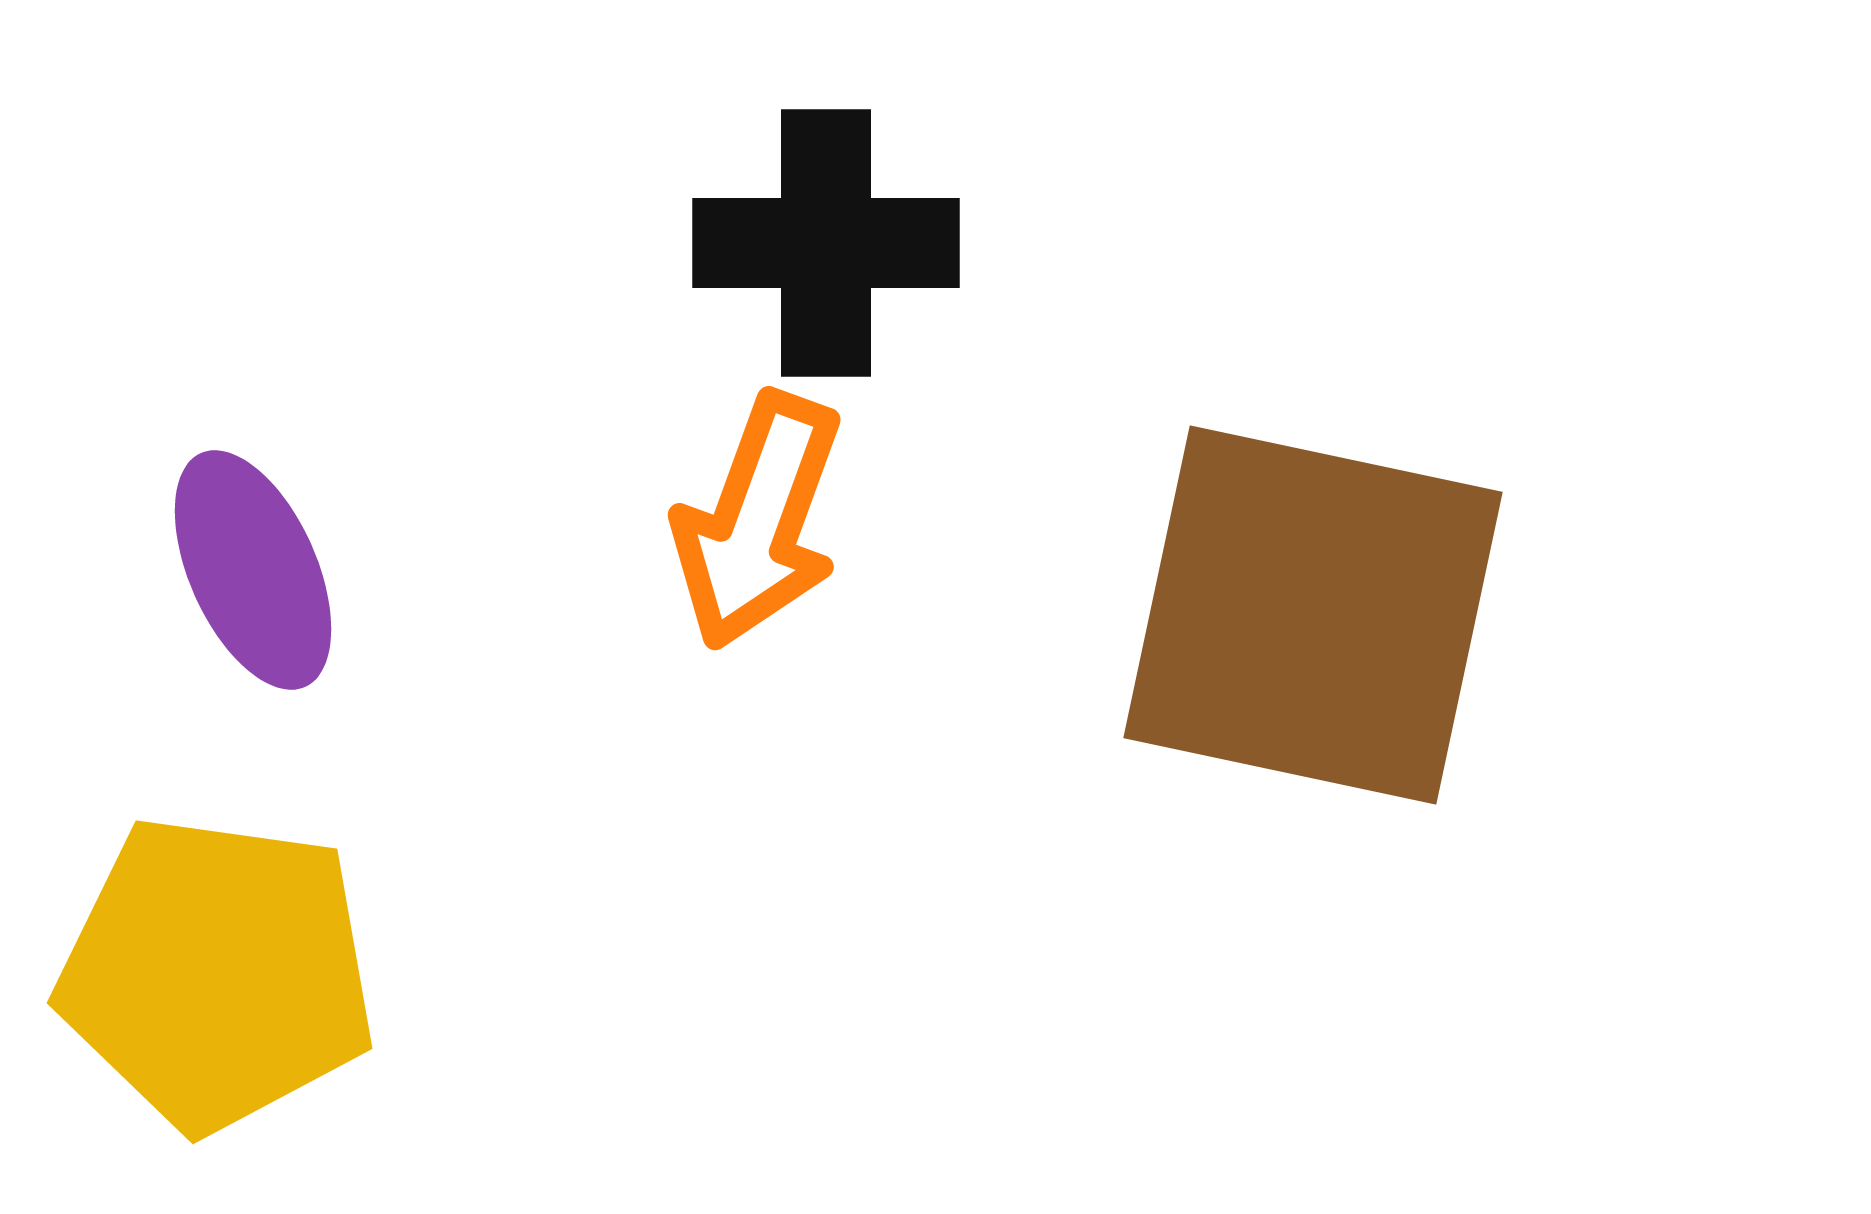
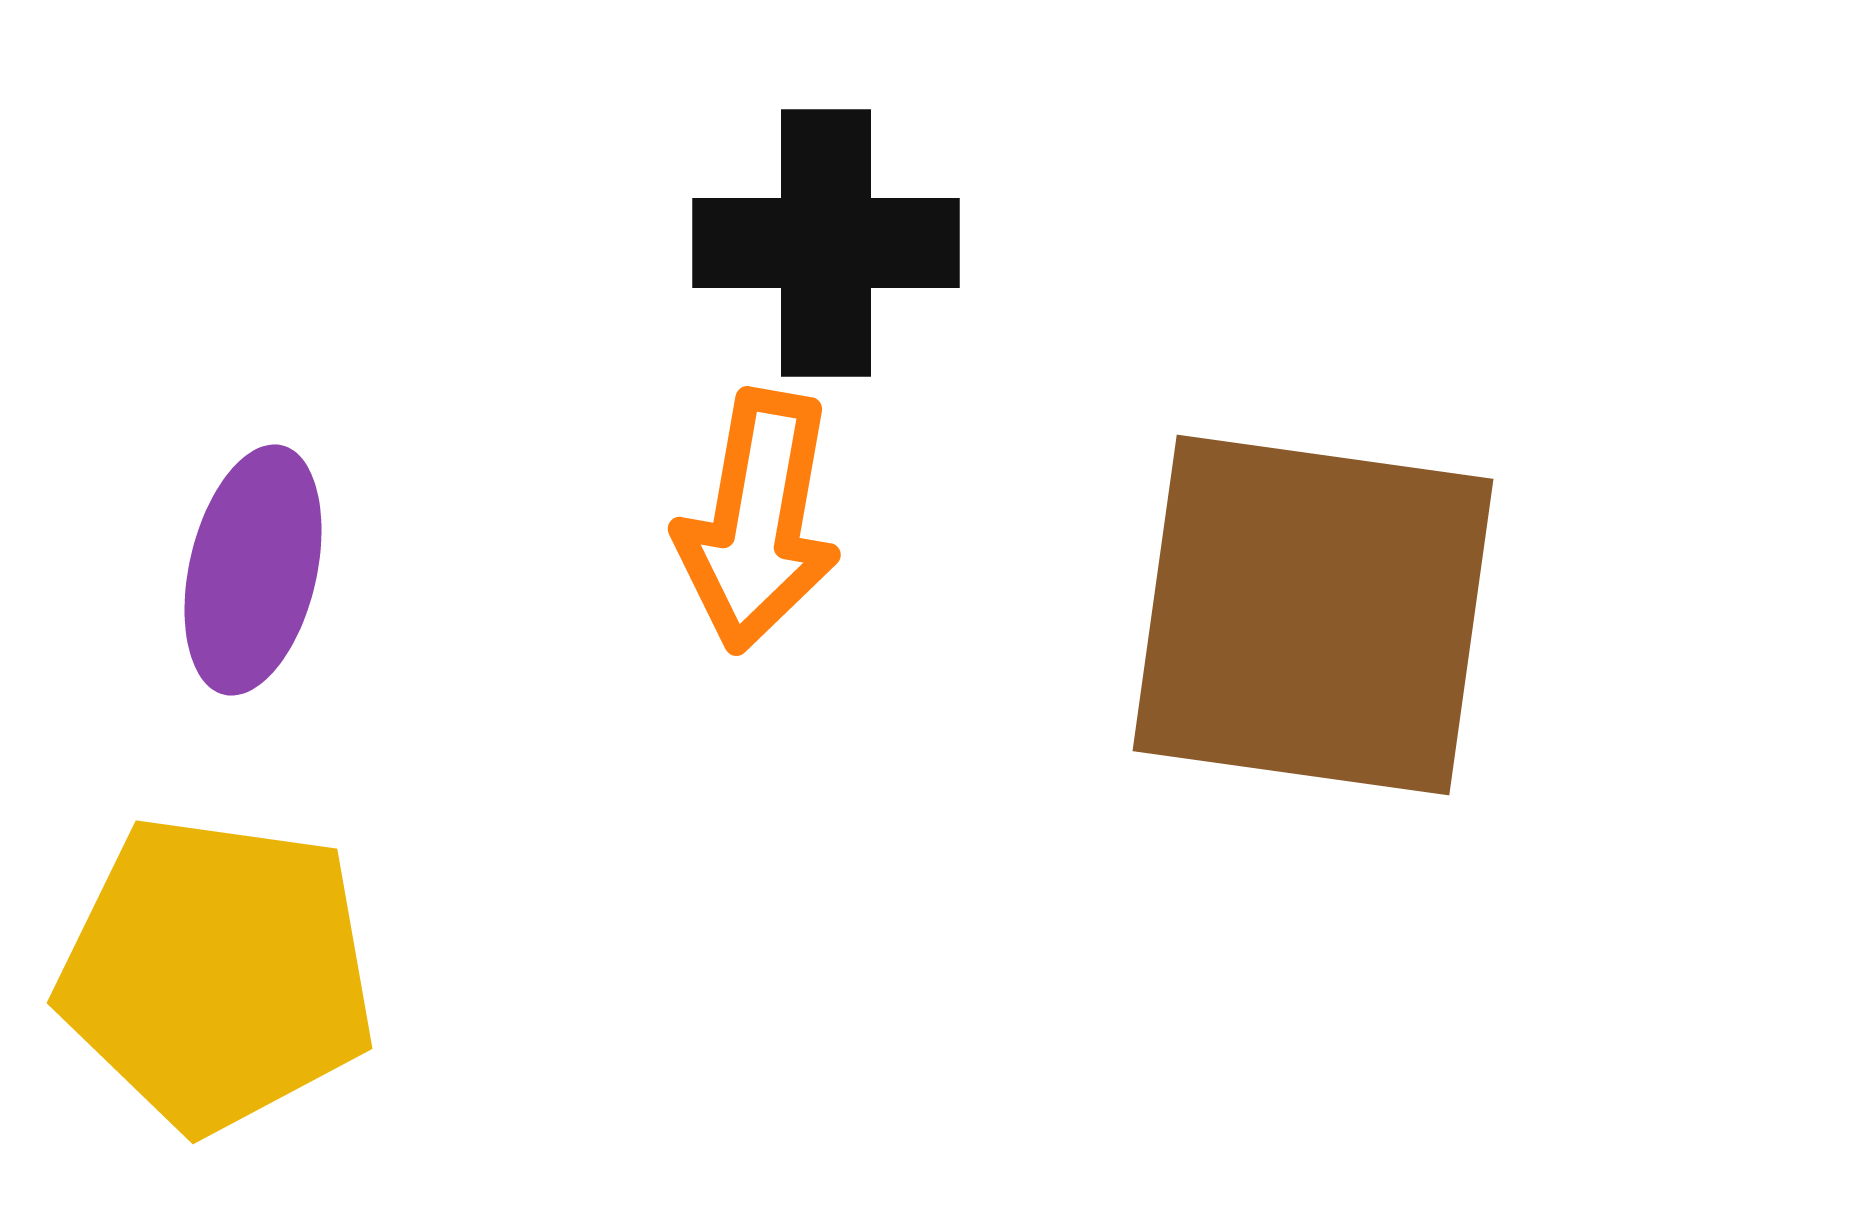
orange arrow: rotated 10 degrees counterclockwise
purple ellipse: rotated 37 degrees clockwise
brown square: rotated 4 degrees counterclockwise
